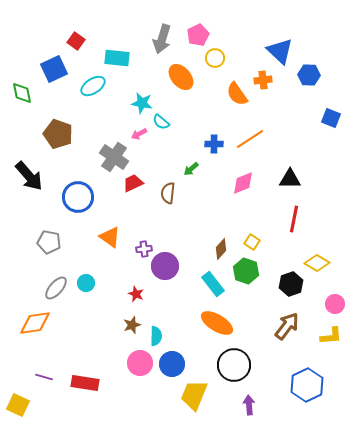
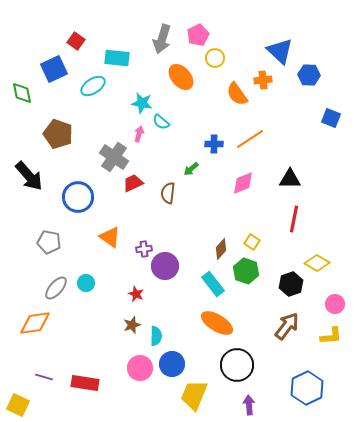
pink arrow at (139, 134): rotated 133 degrees clockwise
pink circle at (140, 363): moved 5 px down
black circle at (234, 365): moved 3 px right
blue hexagon at (307, 385): moved 3 px down
